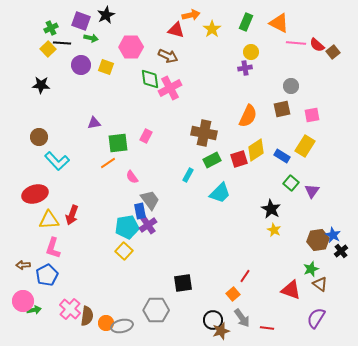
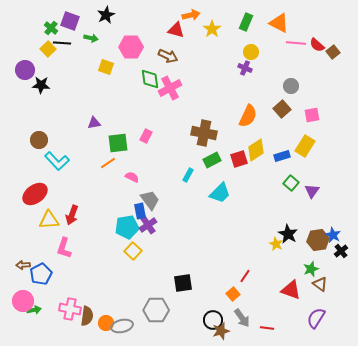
purple square at (81, 21): moved 11 px left
green cross at (51, 28): rotated 24 degrees counterclockwise
purple circle at (81, 65): moved 56 px left, 5 px down
purple cross at (245, 68): rotated 32 degrees clockwise
brown square at (282, 109): rotated 30 degrees counterclockwise
brown circle at (39, 137): moved 3 px down
blue rectangle at (282, 156): rotated 49 degrees counterclockwise
pink semicircle at (132, 177): rotated 152 degrees clockwise
red ellipse at (35, 194): rotated 20 degrees counterclockwise
black star at (271, 209): moved 17 px right, 25 px down
yellow star at (274, 230): moved 2 px right, 14 px down
pink L-shape at (53, 248): moved 11 px right
yellow square at (124, 251): moved 9 px right
blue pentagon at (47, 275): moved 6 px left, 1 px up
pink cross at (70, 309): rotated 30 degrees counterclockwise
